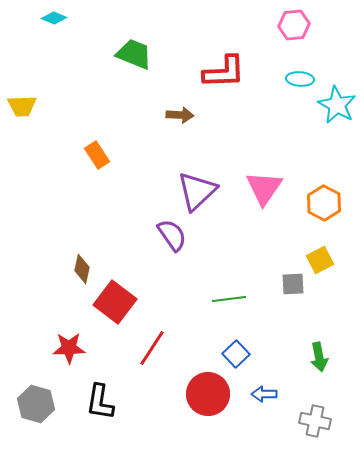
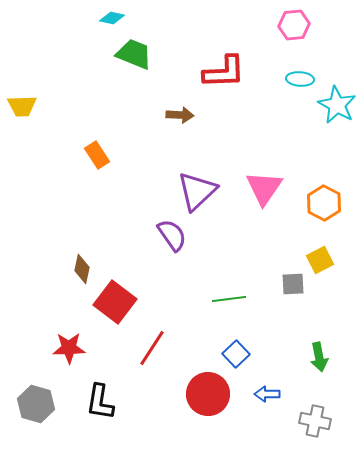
cyan diamond: moved 58 px right; rotated 10 degrees counterclockwise
blue arrow: moved 3 px right
